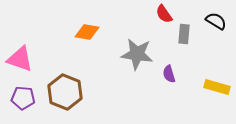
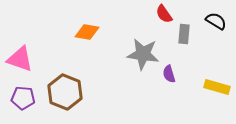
gray star: moved 6 px right
